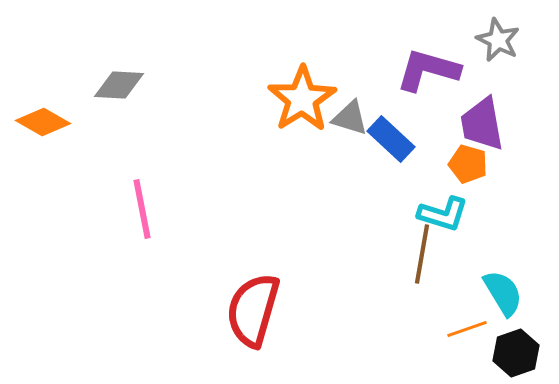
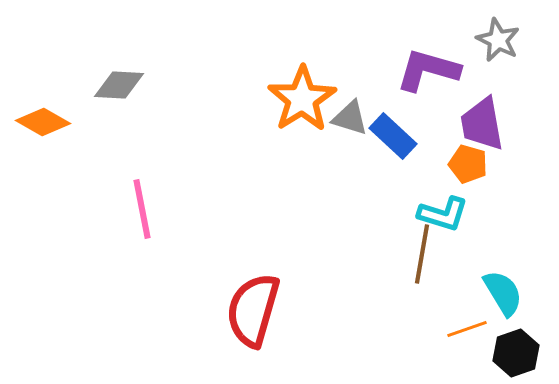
blue rectangle: moved 2 px right, 3 px up
